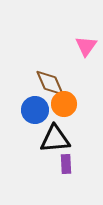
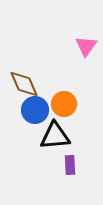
brown diamond: moved 26 px left, 1 px down
black triangle: moved 3 px up
purple rectangle: moved 4 px right, 1 px down
